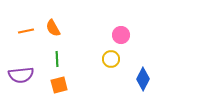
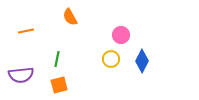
orange semicircle: moved 17 px right, 11 px up
green line: rotated 14 degrees clockwise
blue diamond: moved 1 px left, 18 px up
